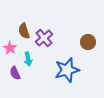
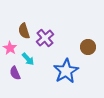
purple cross: moved 1 px right
brown circle: moved 5 px down
cyan arrow: rotated 32 degrees counterclockwise
blue star: moved 1 px left, 1 px down; rotated 15 degrees counterclockwise
